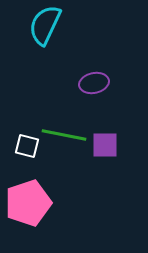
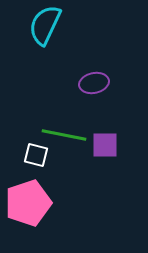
white square: moved 9 px right, 9 px down
